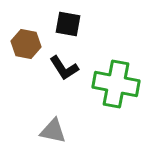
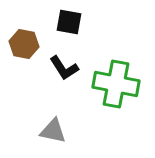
black square: moved 1 px right, 2 px up
brown hexagon: moved 2 px left
